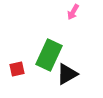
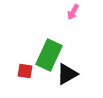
red square: moved 8 px right, 2 px down; rotated 21 degrees clockwise
